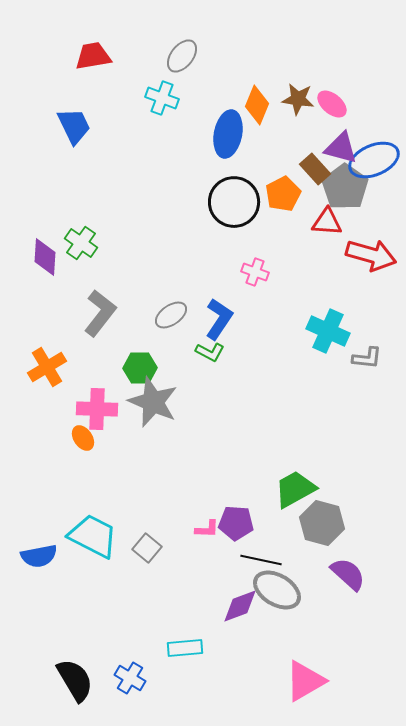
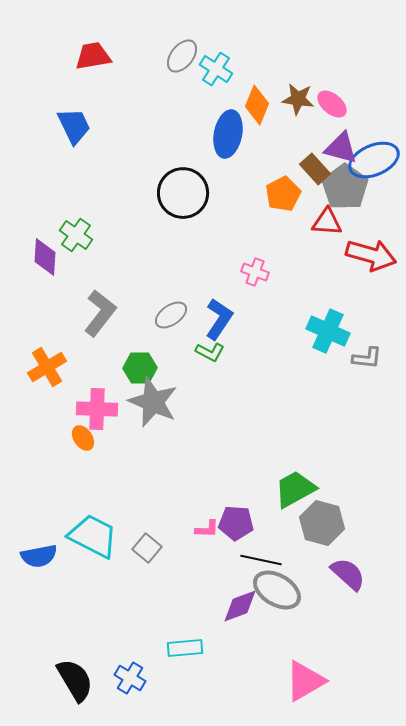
cyan cross at (162, 98): moved 54 px right, 29 px up; rotated 12 degrees clockwise
black circle at (234, 202): moved 51 px left, 9 px up
green cross at (81, 243): moved 5 px left, 8 px up
